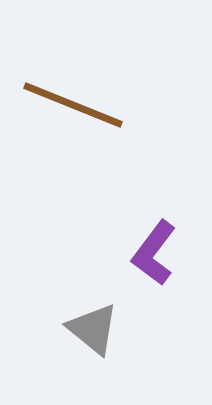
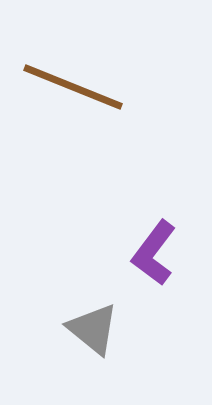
brown line: moved 18 px up
